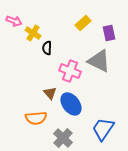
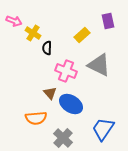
yellow rectangle: moved 1 px left, 12 px down
purple rectangle: moved 1 px left, 12 px up
gray triangle: moved 4 px down
pink cross: moved 4 px left
blue ellipse: rotated 20 degrees counterclockwise
